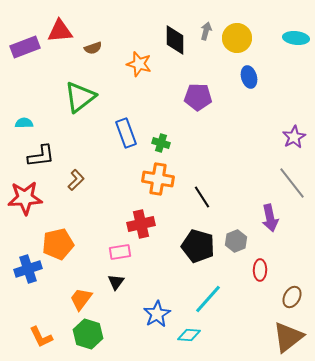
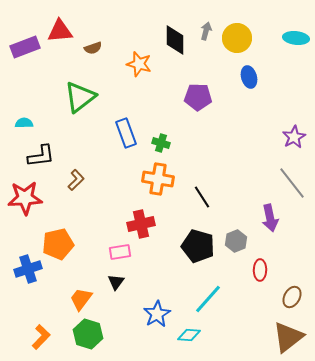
orange L-shape: rotated 110 degrees counterclockwise
